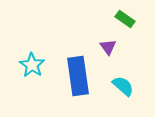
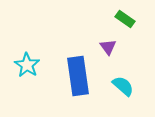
cyan star: moved 5 px left
